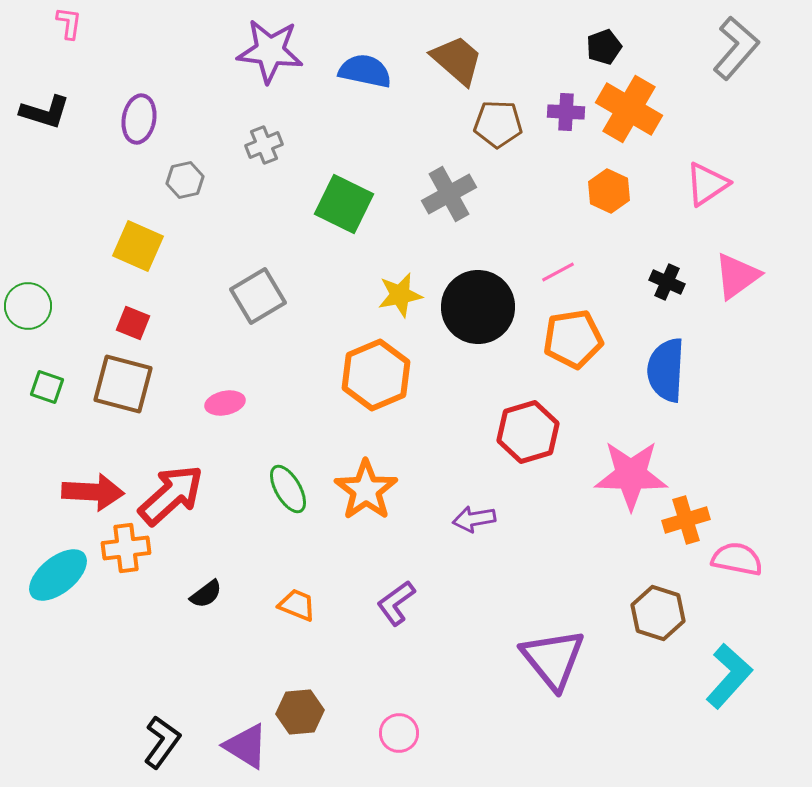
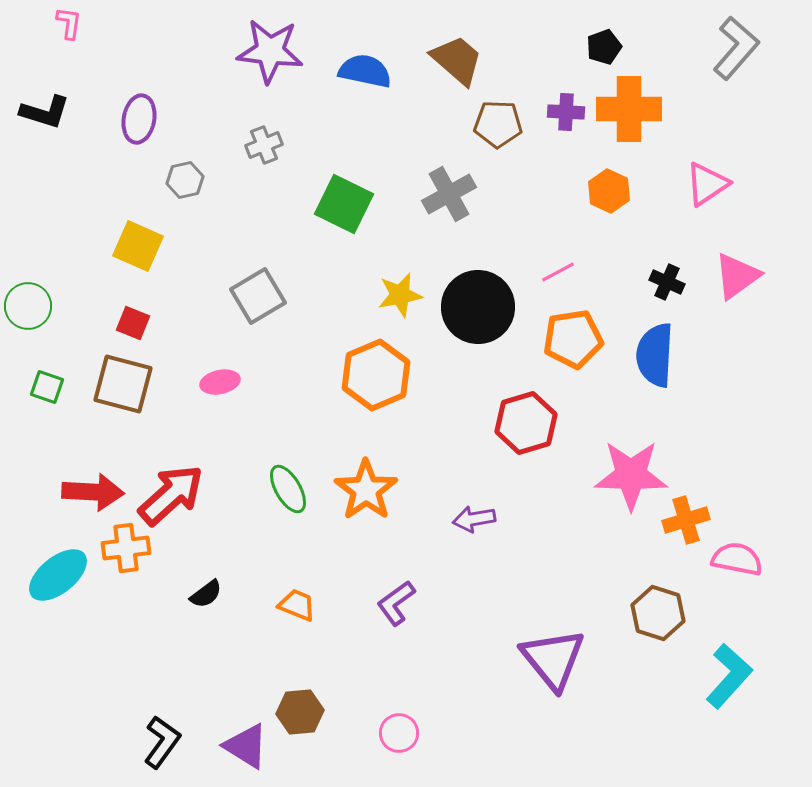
orange cross at (629, 109): rotated 30 degrees counterclockwise
blue semicircle at (666, 370): moved 11 px left, 15 px up
pink ellipse at (225, 403): moved 5 px left, 21 px up
red hexagon at (528, 432): moved 2 px left, 9 px up
